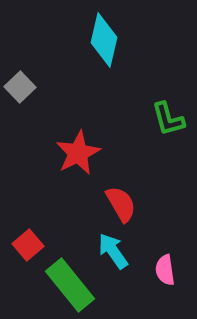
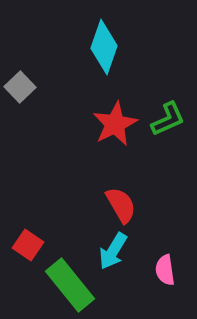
cyan diamond: moved 7 px down; rotated 6 degrees clockwise
green L-shape: rotated 99 degrees counterclockwise
red star: moved 37 px right, 29 px up
red semicircle: moved 1 px down
red square: rotated 16 degrees counterclockwise
cyan arrow: rotated 114 degrees counterclockwise
